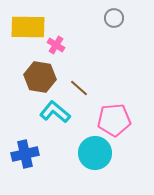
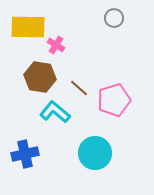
pink pentagon: moved 20 px up; rotated 12 degrees counterclockwise
